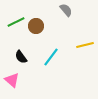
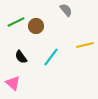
pink triangle: moved 1 px right, 3 px down
